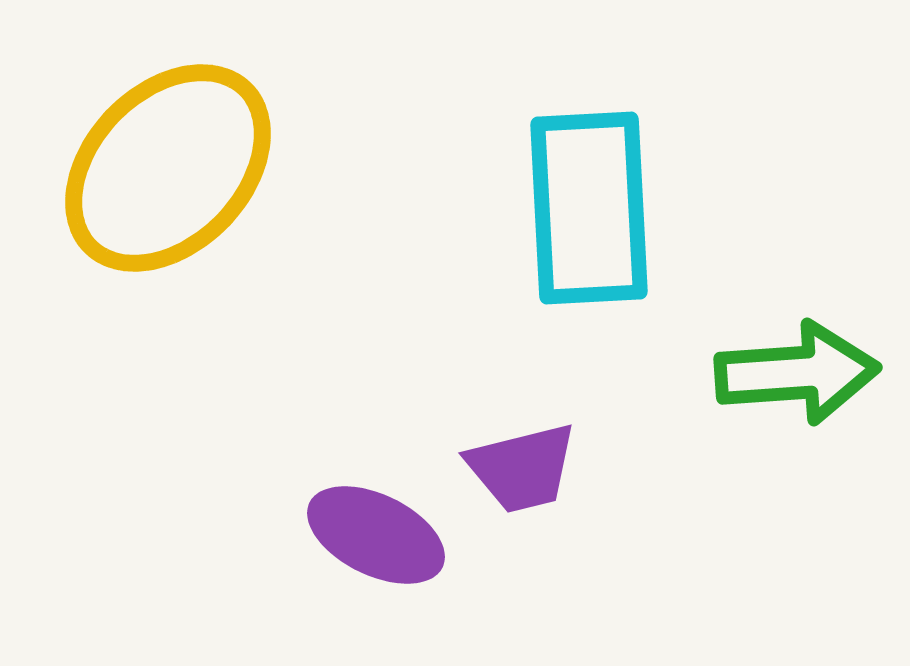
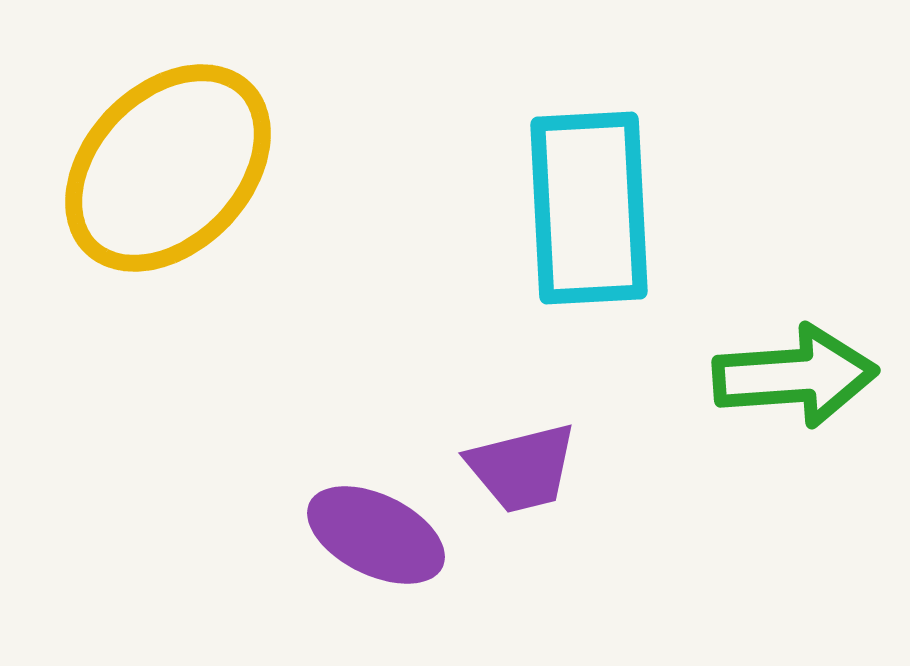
green arrow: moved 2 px left, 3 px down
